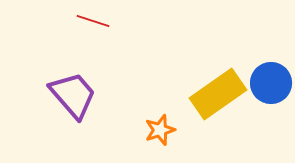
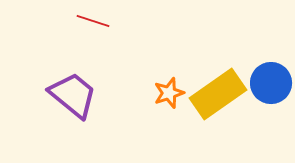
purple trapezoid: rotated 10 degrees counterclockwise
orange star: moved 9 px right, 37 px up
